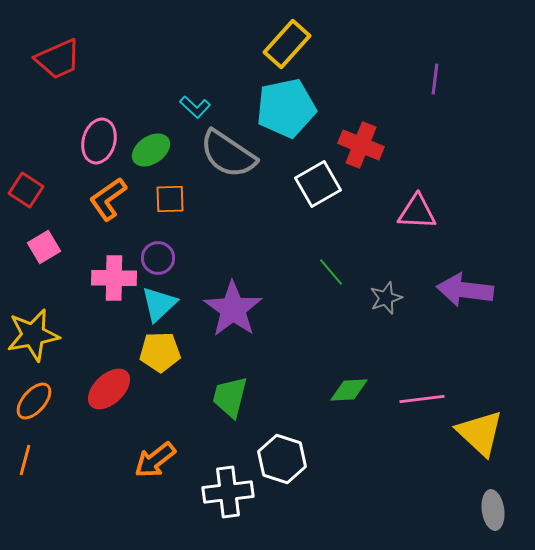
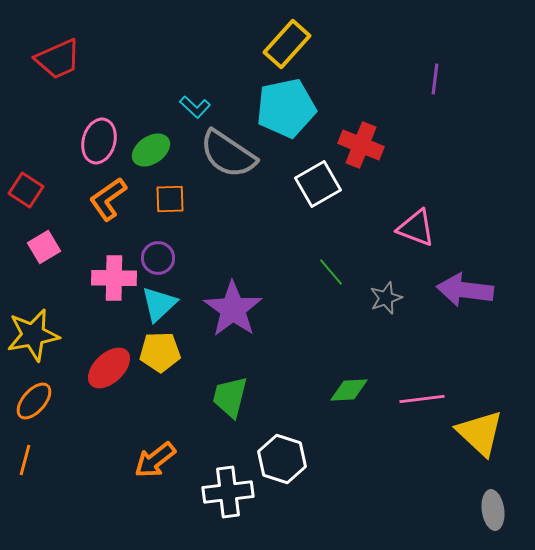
pink triangle: moved 1 px left, 16 px down; rotated 18 degrees clockwise
red ellipse: moved 21 px up
